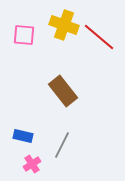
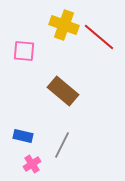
pink square: moved 16 px down
brown rectangle: rotated 12 degrees counterclockwise
